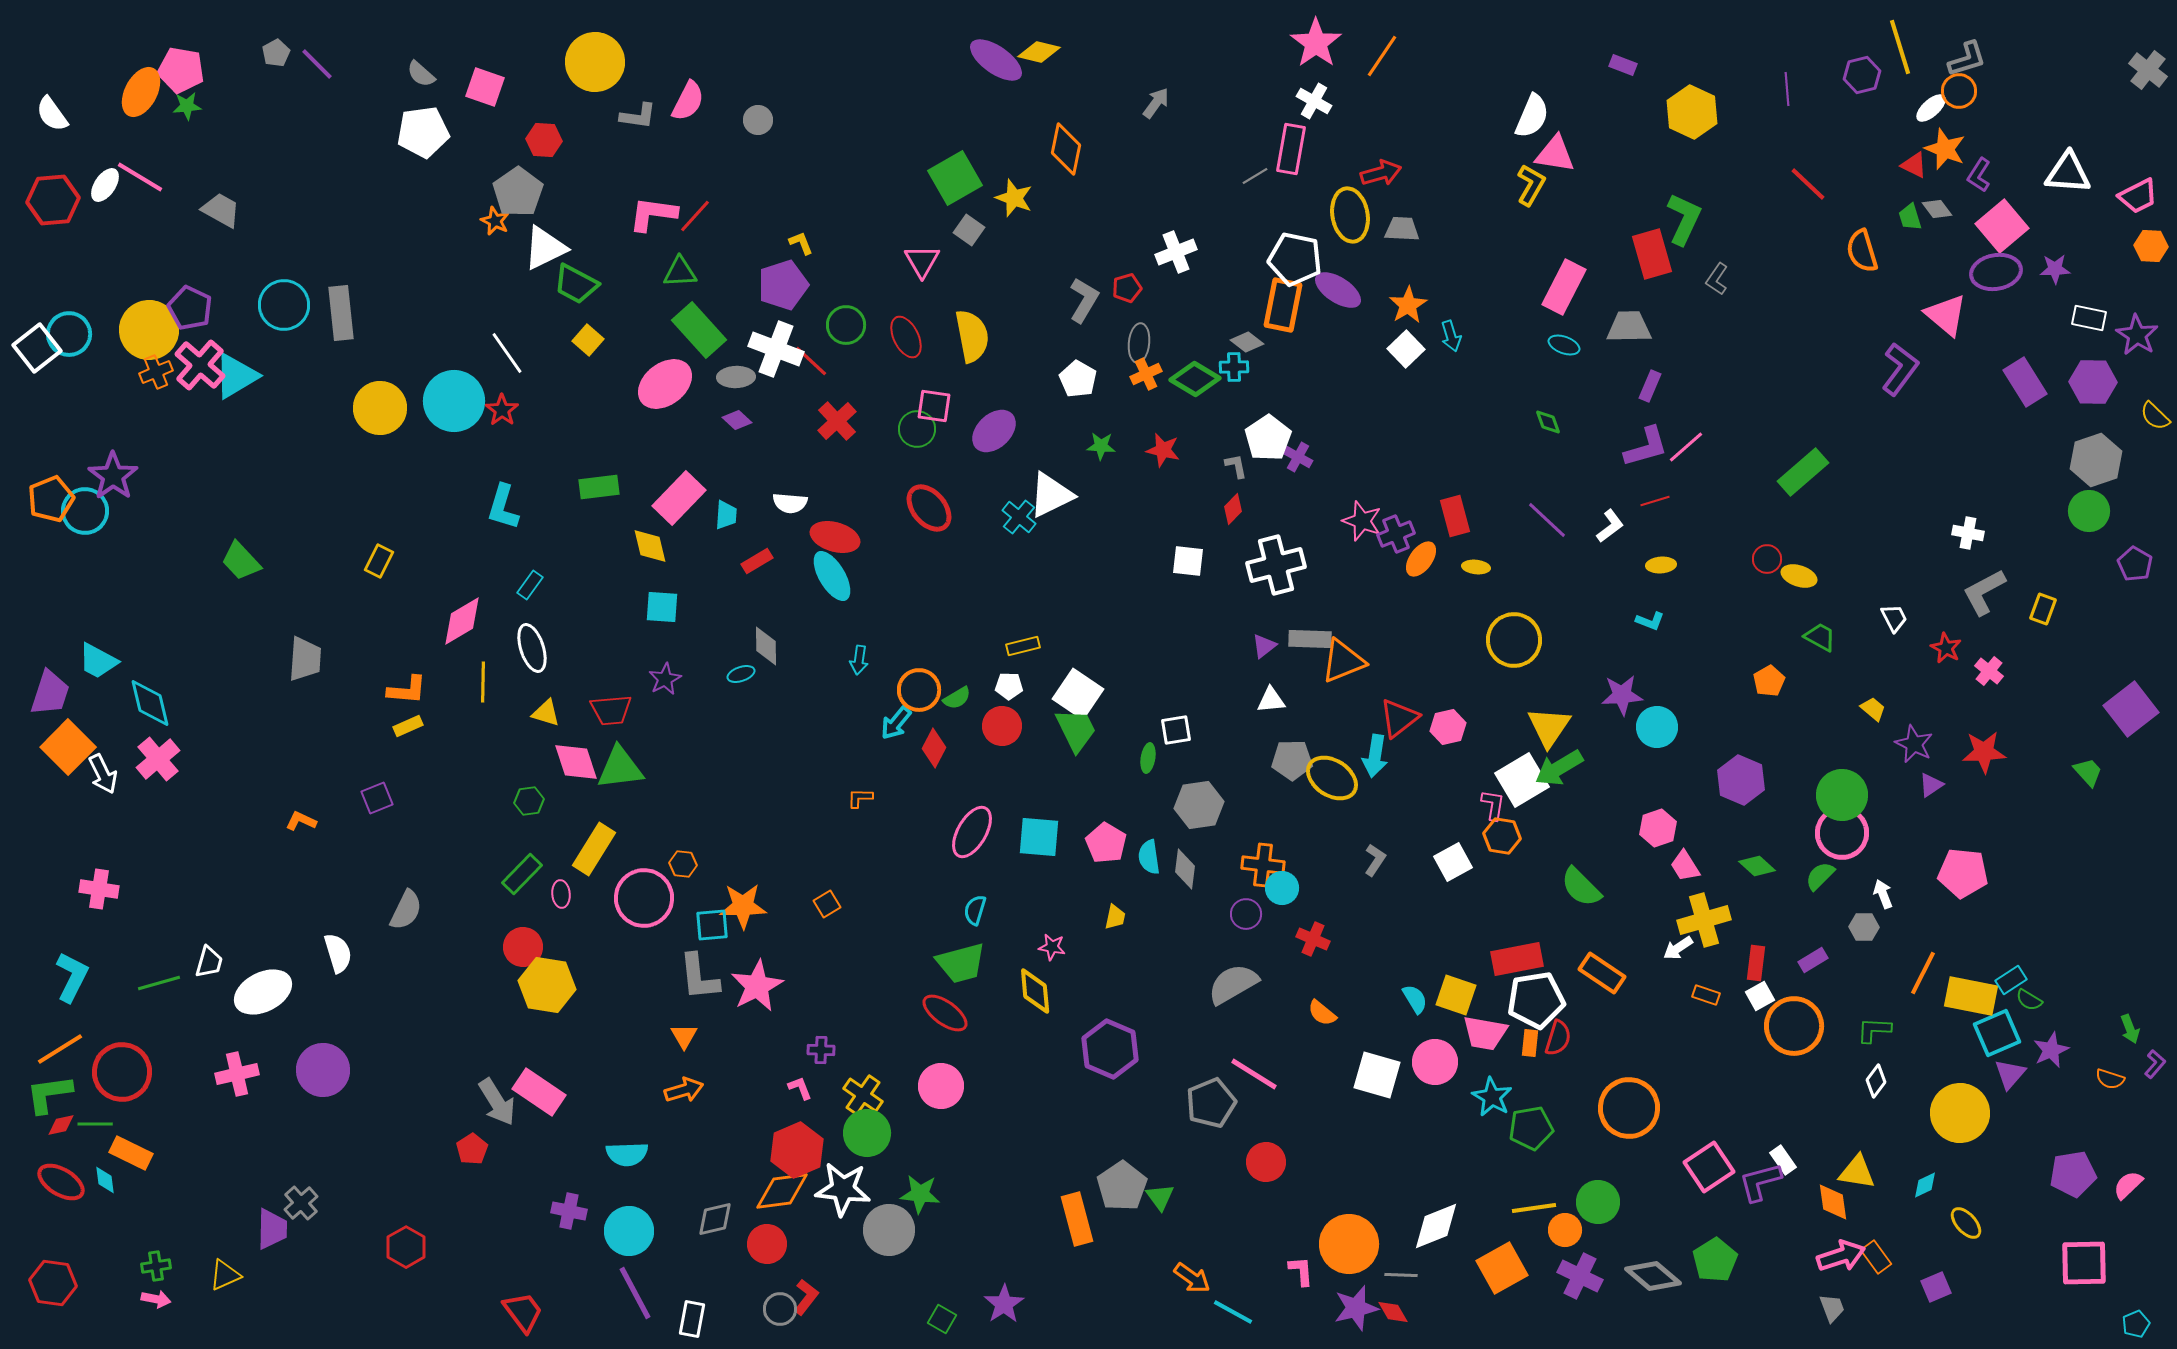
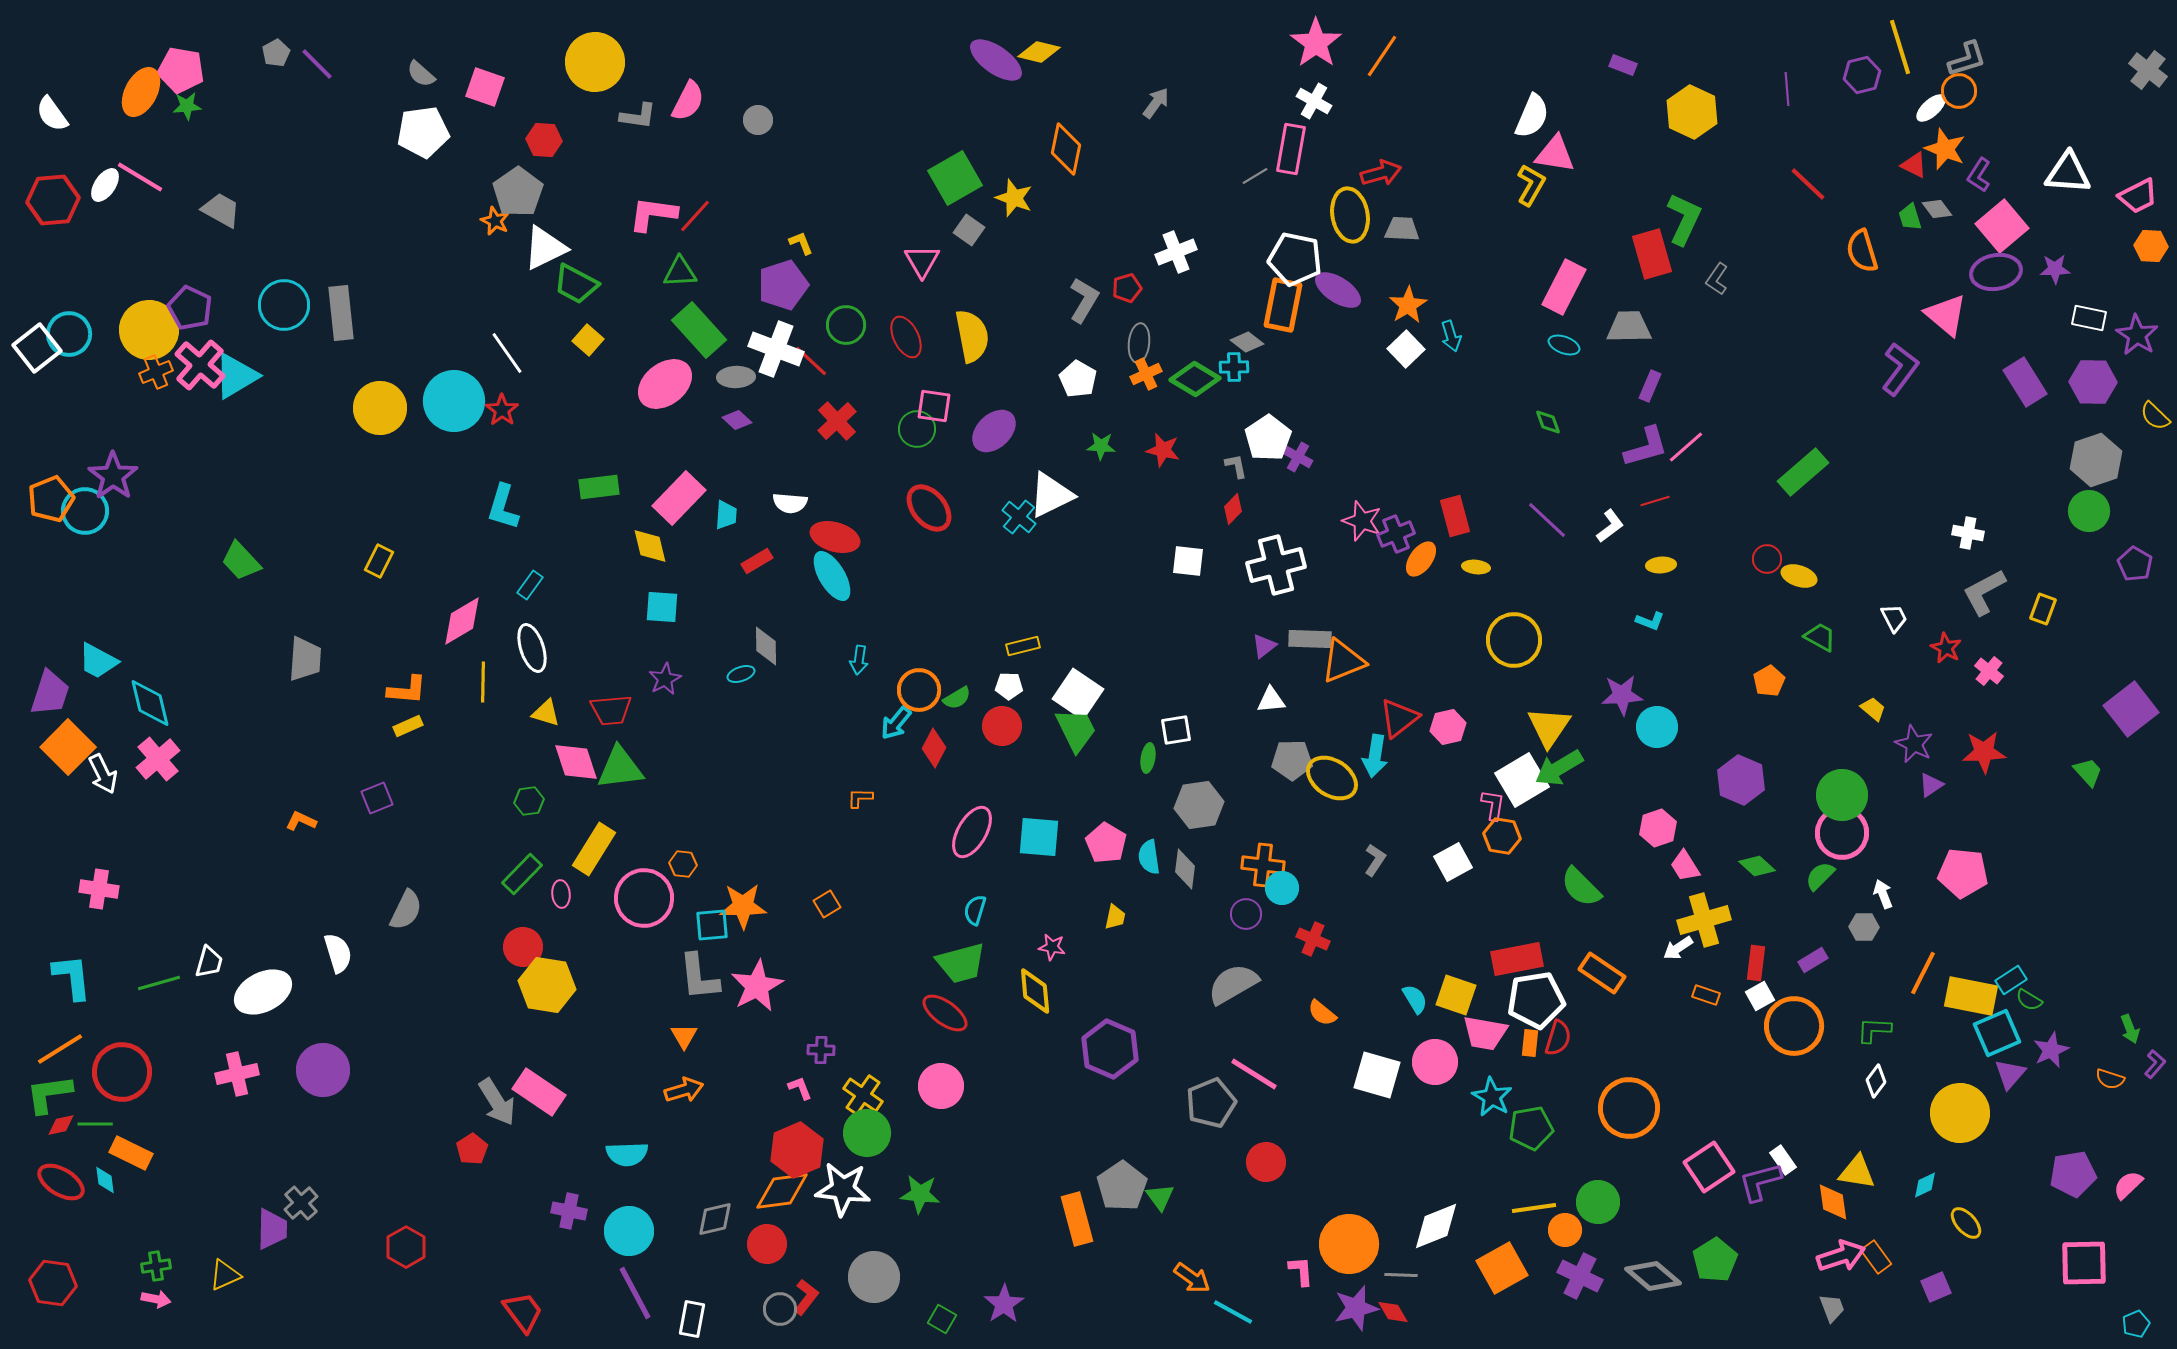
cyan L-shape at (72, 977): rotated 33 degrees counterclockwise
gray circle at (889, 1230): moved 15 px left, 47 px down
